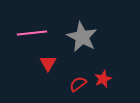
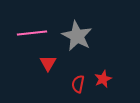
gray star: moved 5 px left, 1 px up
red semicircle: rotated 42 degrees counterclockwise
